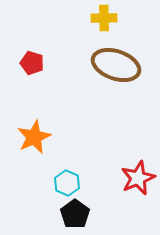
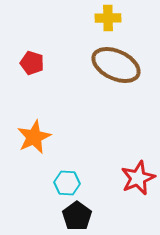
yellow cross: moved 4 px right
brown ellipse: rotated 6 degrees clockwise
cyan hexagon: rotated 20 degrees counterclockwise
black pentagon: moved 2 px right, 2 px down
